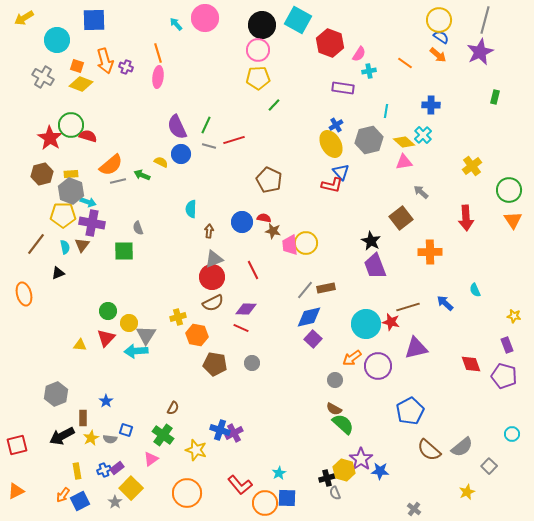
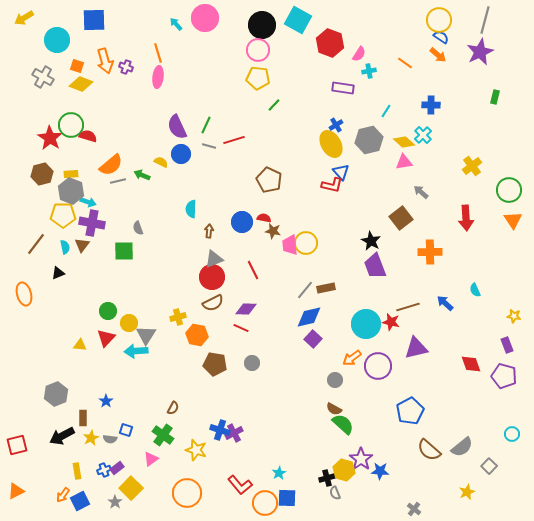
yellow pentagon at (258, 78): rotated 10 degrees clockwise
cyan line at (386, 111): rotated 24 degrees clockwise
